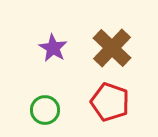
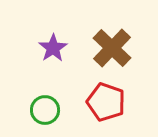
purple star: rotated 8 degrees clockwise
red pentagon: moved 4 px left
